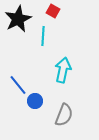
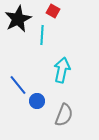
cyan line: moved 1 px left, 1 px up
cyan arrow: moved 1 px left
blue circle: moved 2 px right
